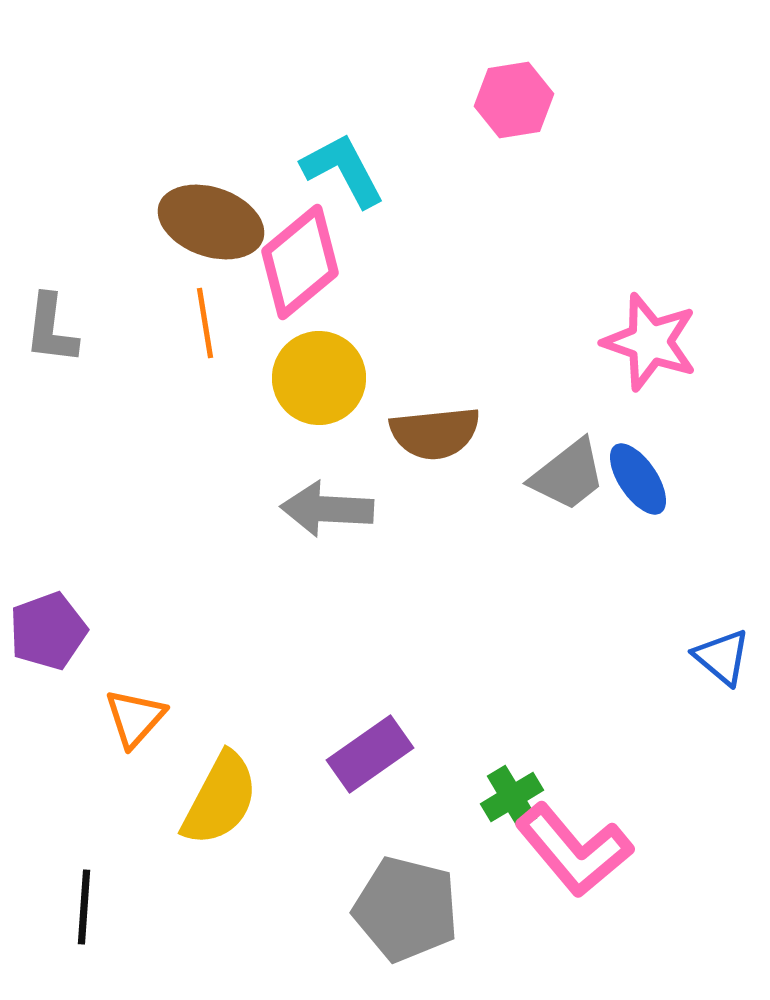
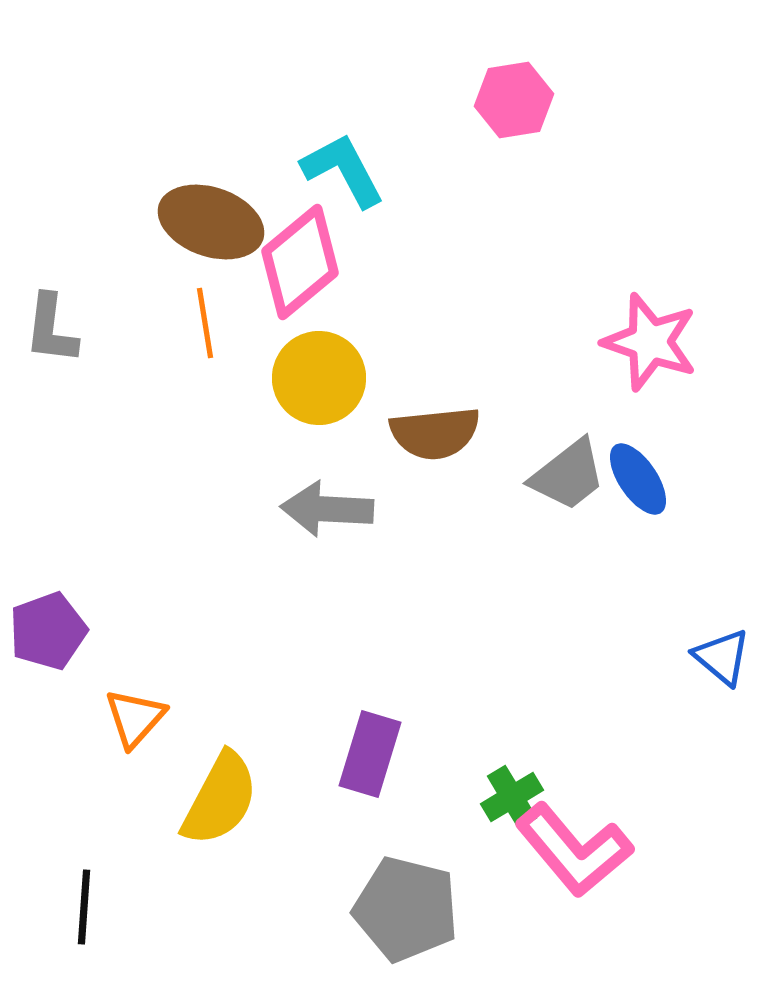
purple rectangle: rotated 38 degrees counterclockwise
